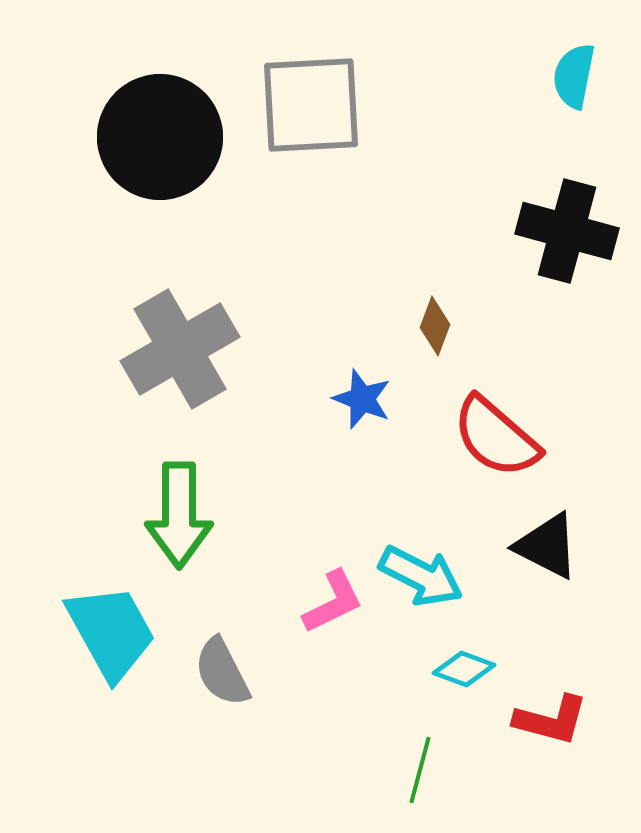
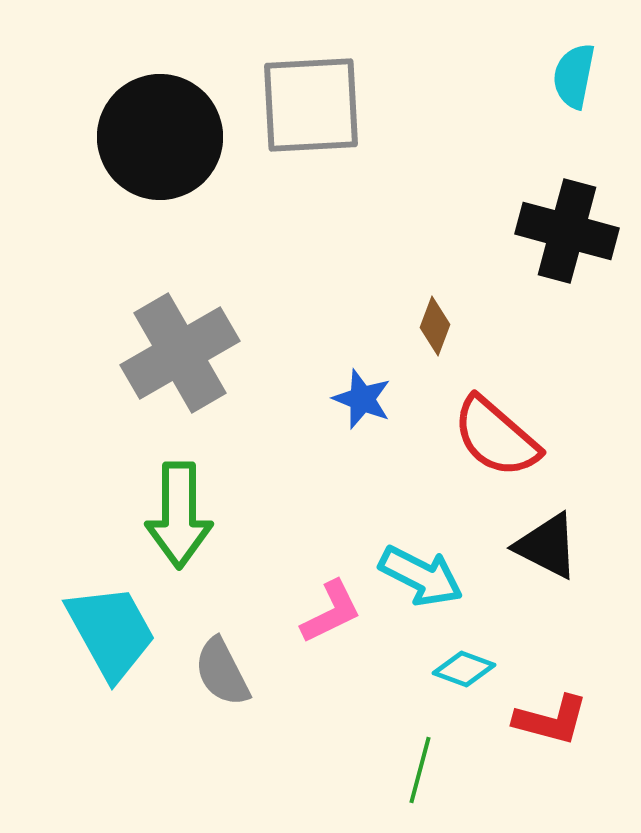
gray cross: moved 4 px down
pink L-shape: moved 2 px left, 10 px down
